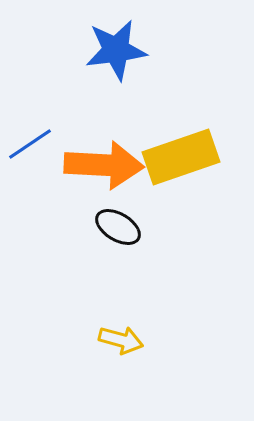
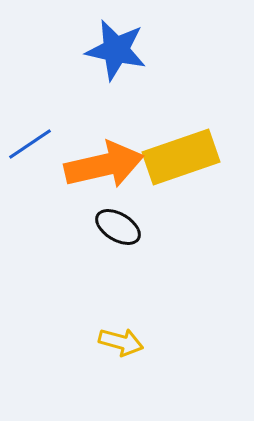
blue star: rotated 20 degrees clockwise
orange arrow: rotated 16 degrees counterclockwise
yellow arrow: moved 2 px down
